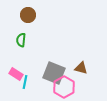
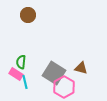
green semicircle: moved 22 px down
gray square: rotated 10 degrees clockwise
cyan line: rotated 24 degrees counterclockwise
